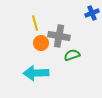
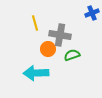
gray cross: moved 1 px right, 1 px up
orange circle: moved 7 px right, 6 px down
